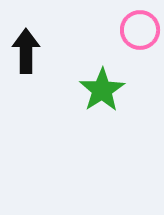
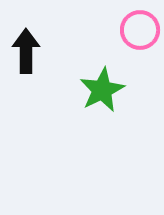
green star: rotated 6 degrees clockwise
